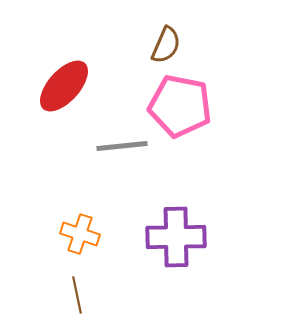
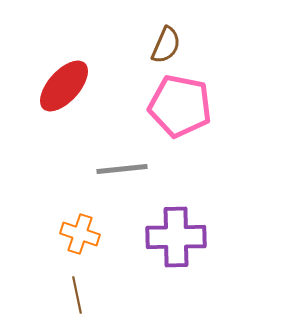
gray line: moved 23 px down
